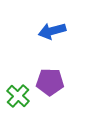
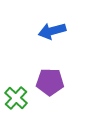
green cross: moved 2 px left, 2 px down
